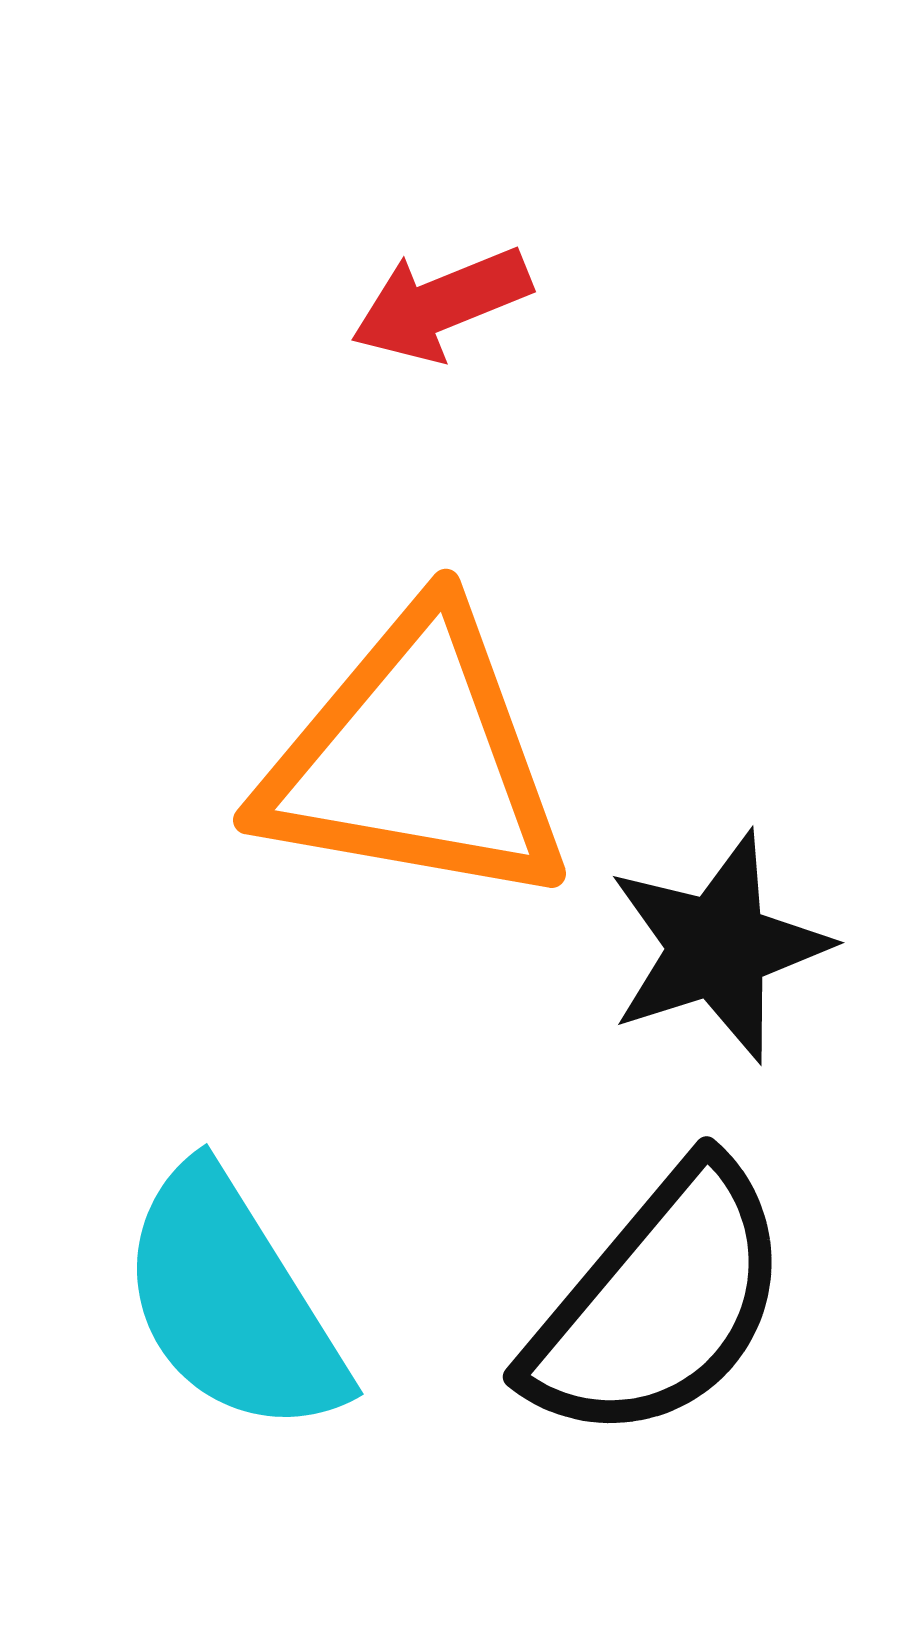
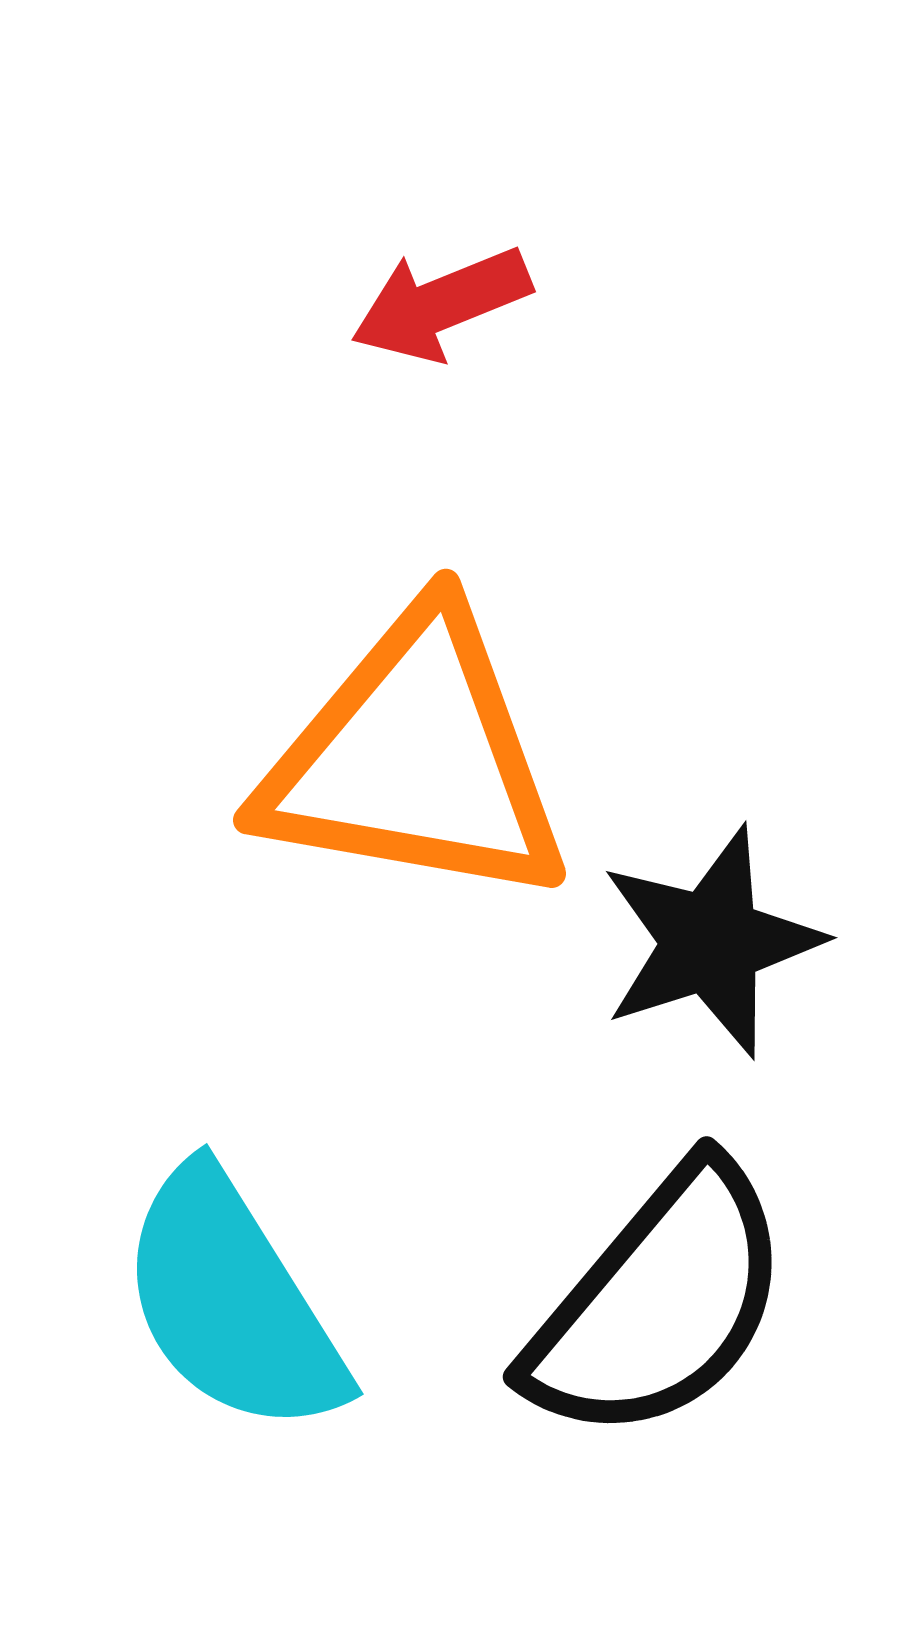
black star: moved 7 px left, 5 px up
